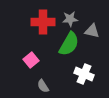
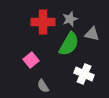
gray star: rotated 14 degrees counterclockwise
gray triangle: moved 3 px down
